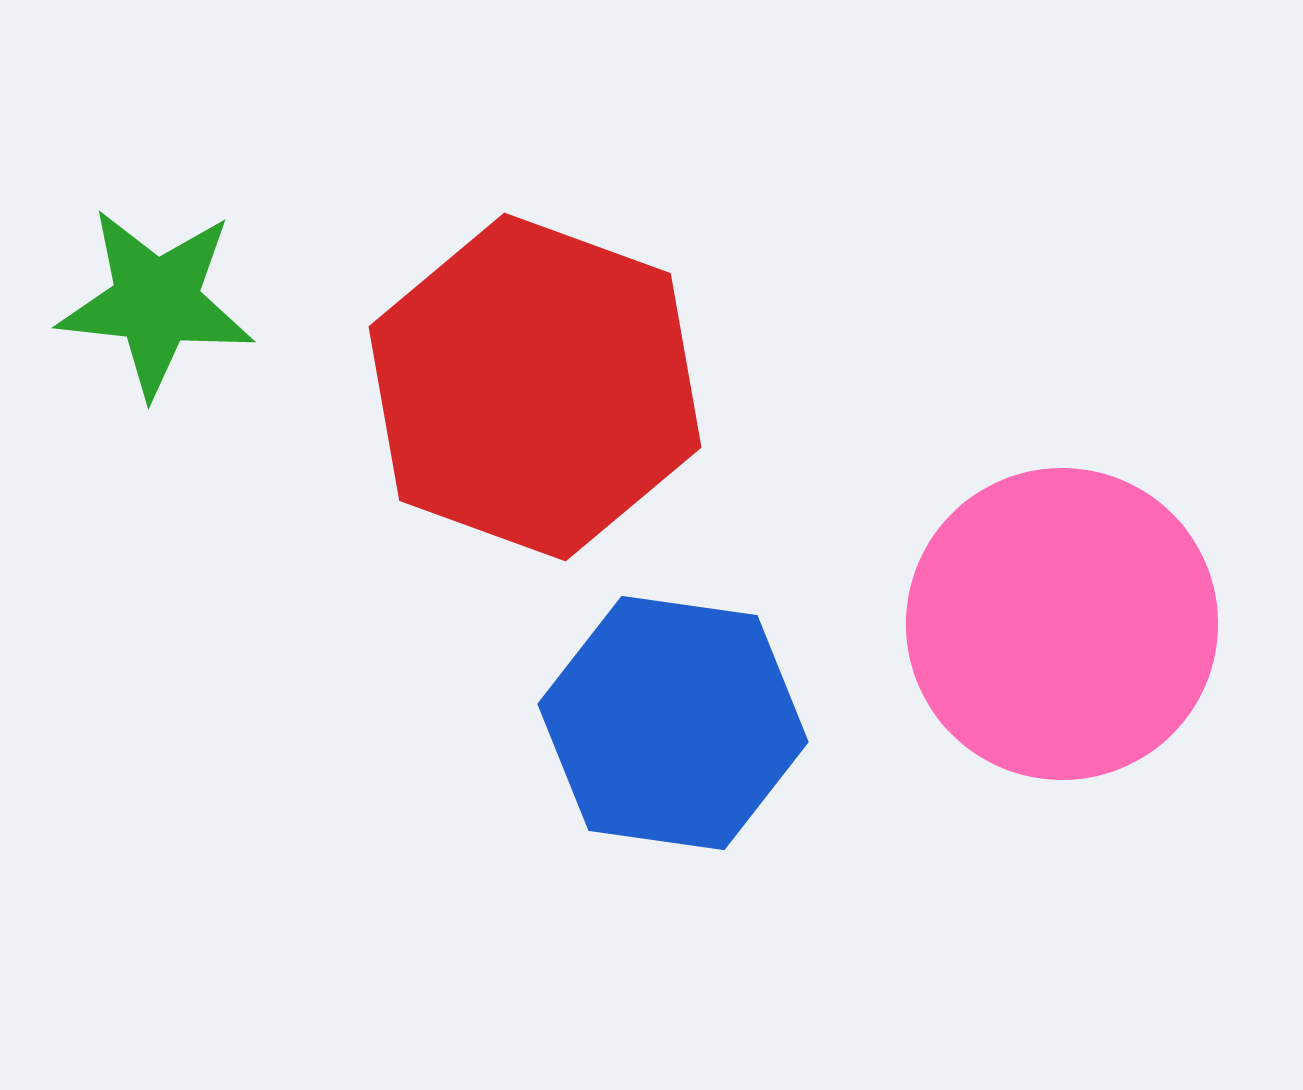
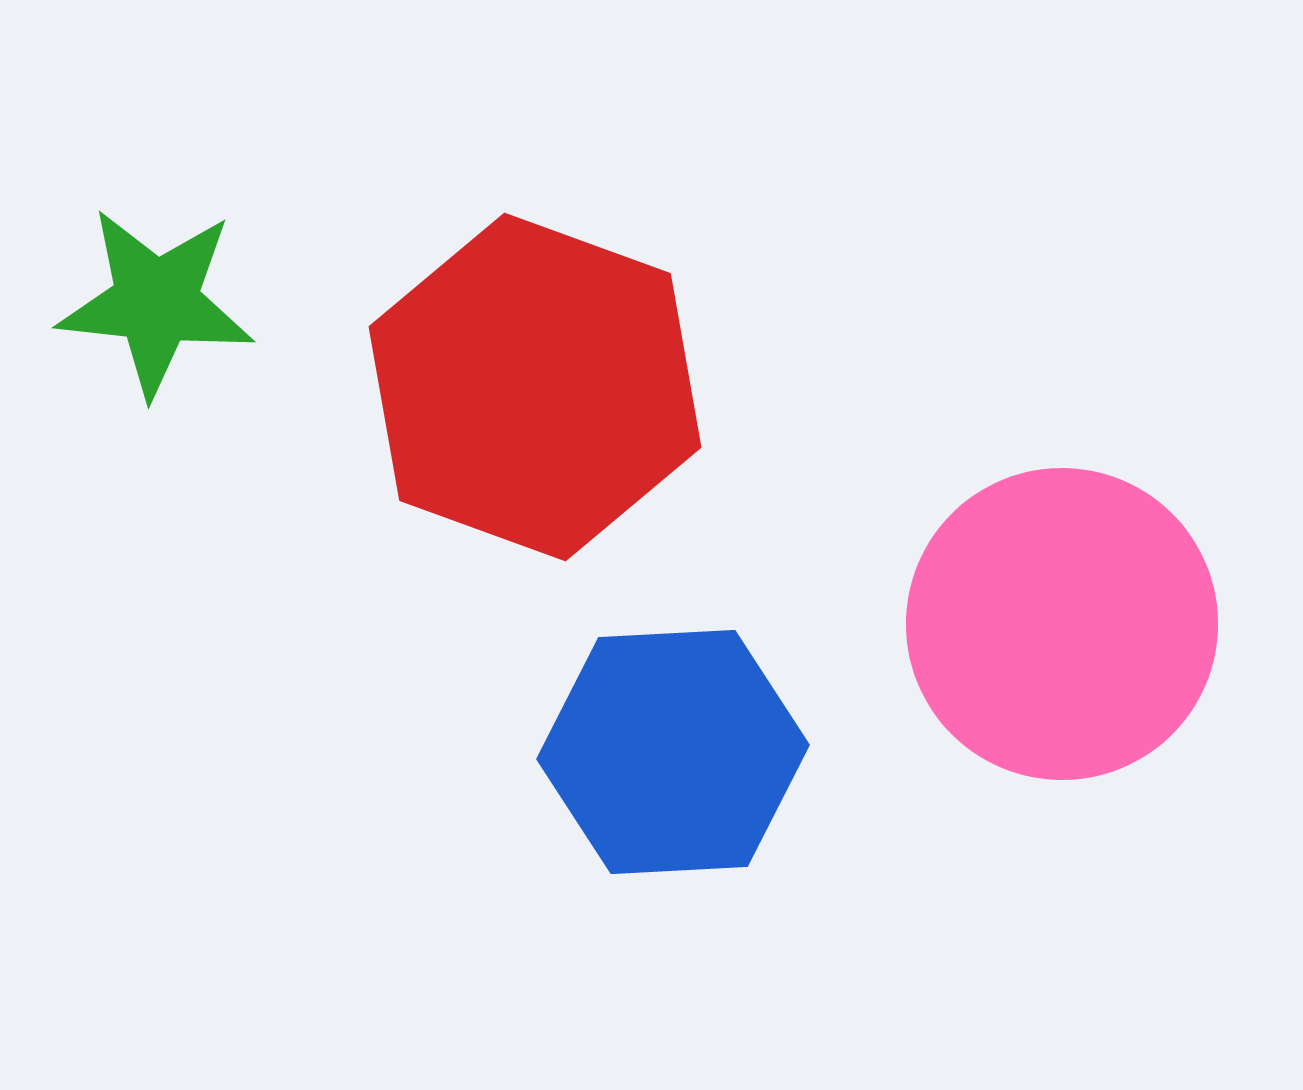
blue hexagon: moved 29 px down; rotated 11 degrees counterclockwise
